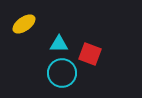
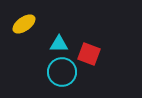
red square: moved 1 px left
cyan circle: moved 1 px up
